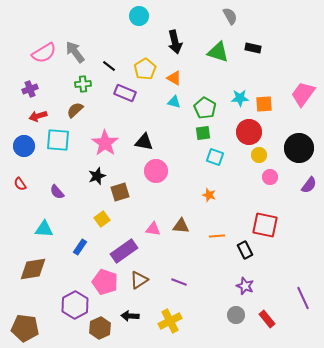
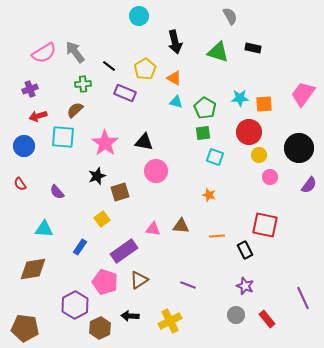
cyan triangle at (174, 102): moved 2 px right
cyan square at (58, 140): moved 5 px right, 3 px up
purple line at (179, 282): moved 9 px right, 3 px down
